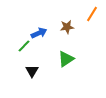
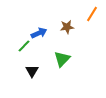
green triangle: moved 4 px left; rotated 12 degrees counterclockwise
